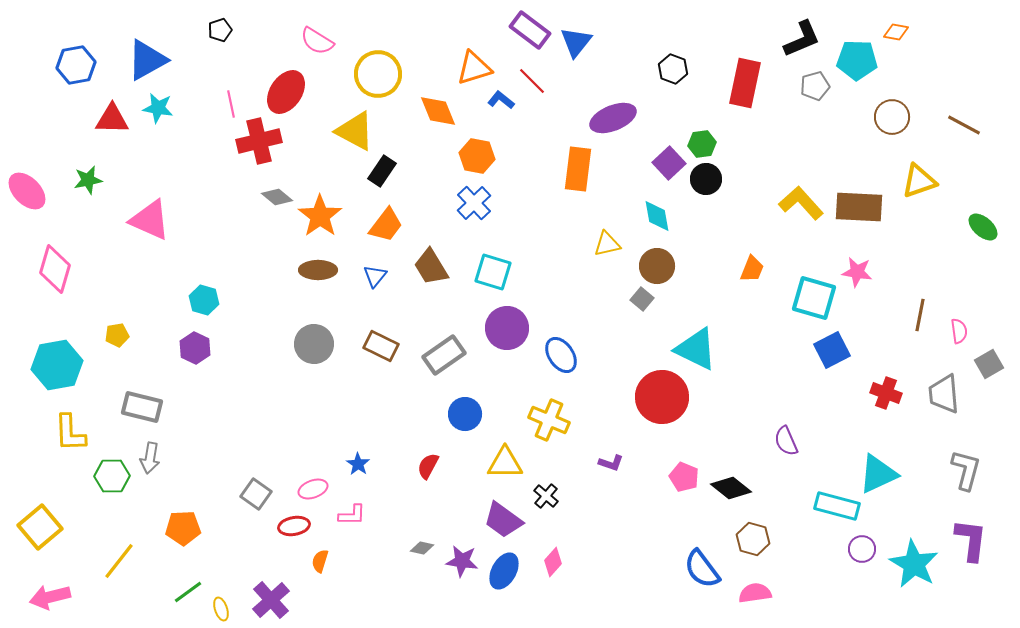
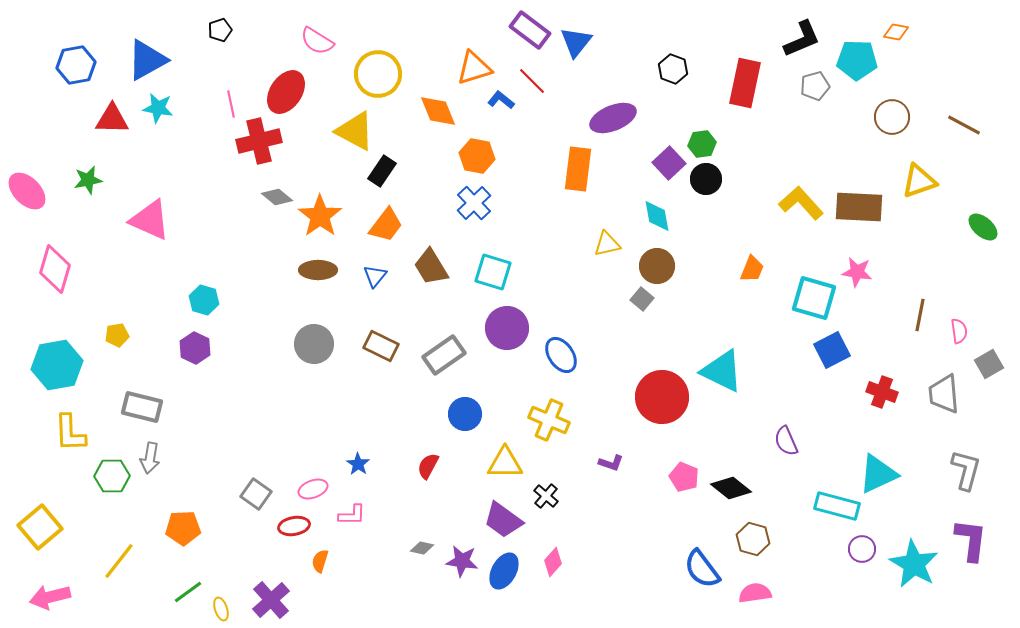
cyan triangle at (696, 349): moved 26 px right, 22 px down
red cross at (886, 393): moved 4 px left, 1 px up
